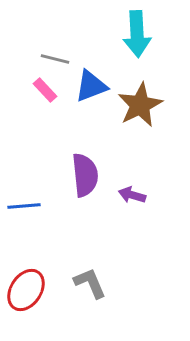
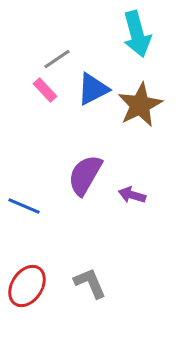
cyan arrow: rotated 12 degrees counterclockwise
gray line: moved 2 px right; rotated 48 degrees counterclockwise
blue triangle: moved 2 px right, 3 px down; rotated 6 degrees counterclockwise
purple semicircle: rotated 144 degrees counterclockwise
blue line: rotated 28 degrees clockwise
red ellipse: moved 1 px right, 4 px up
